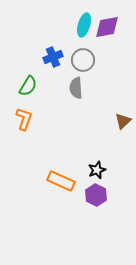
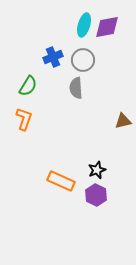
brown triangle: rotated 30 degrees clockwise
